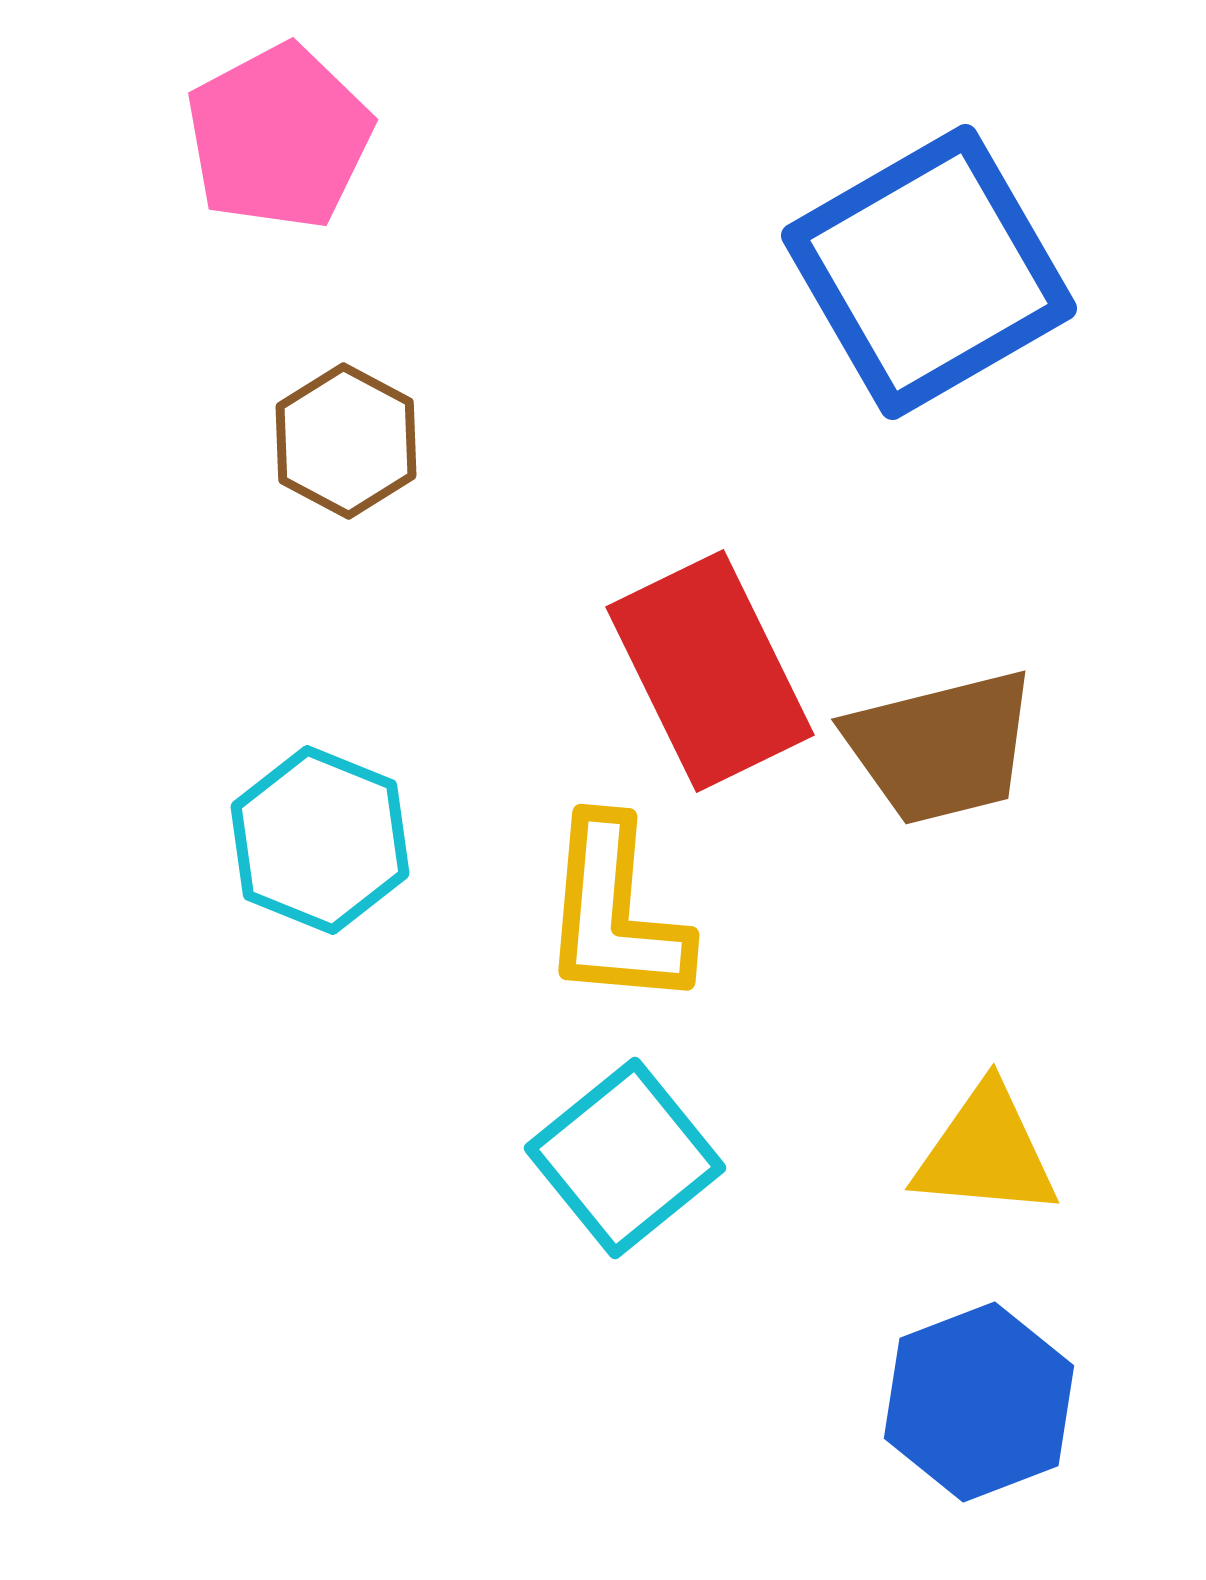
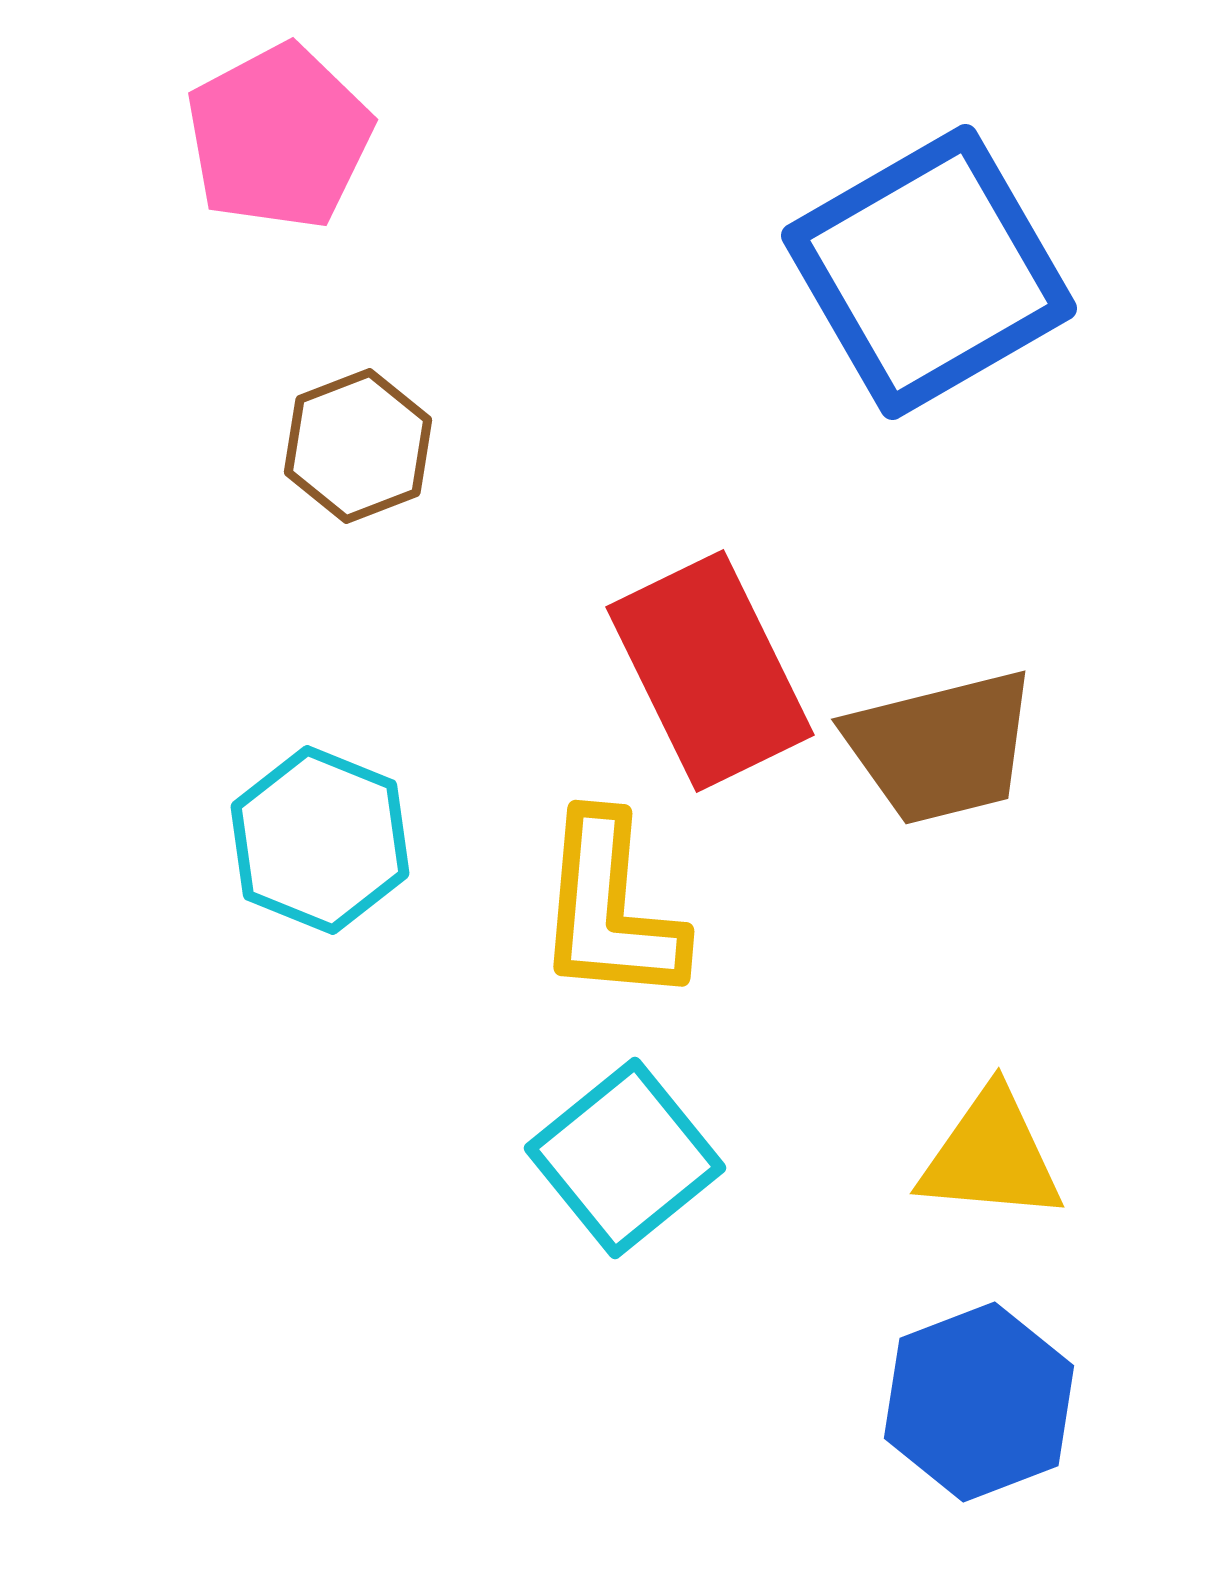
brown hexagon: moved 12 px right, 5 px down; rotated 11 degrees clockwise
yellow L-shape: moved 5 px left, 4 px up
yellow triangle: moved 5 px right, 4 px down
